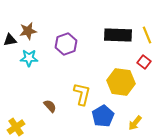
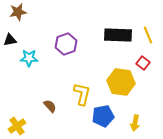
brown star: moved 10 px left, 19 px up
yellow line: moved 1 px right
red square: moved 1 px left, 1 px down
blue pentagon: rotated 20 degrees clockwise
yellow arrow: rotated 28 degrees counterclockwise
yellow cross: moved 1 px right, 1 px up
